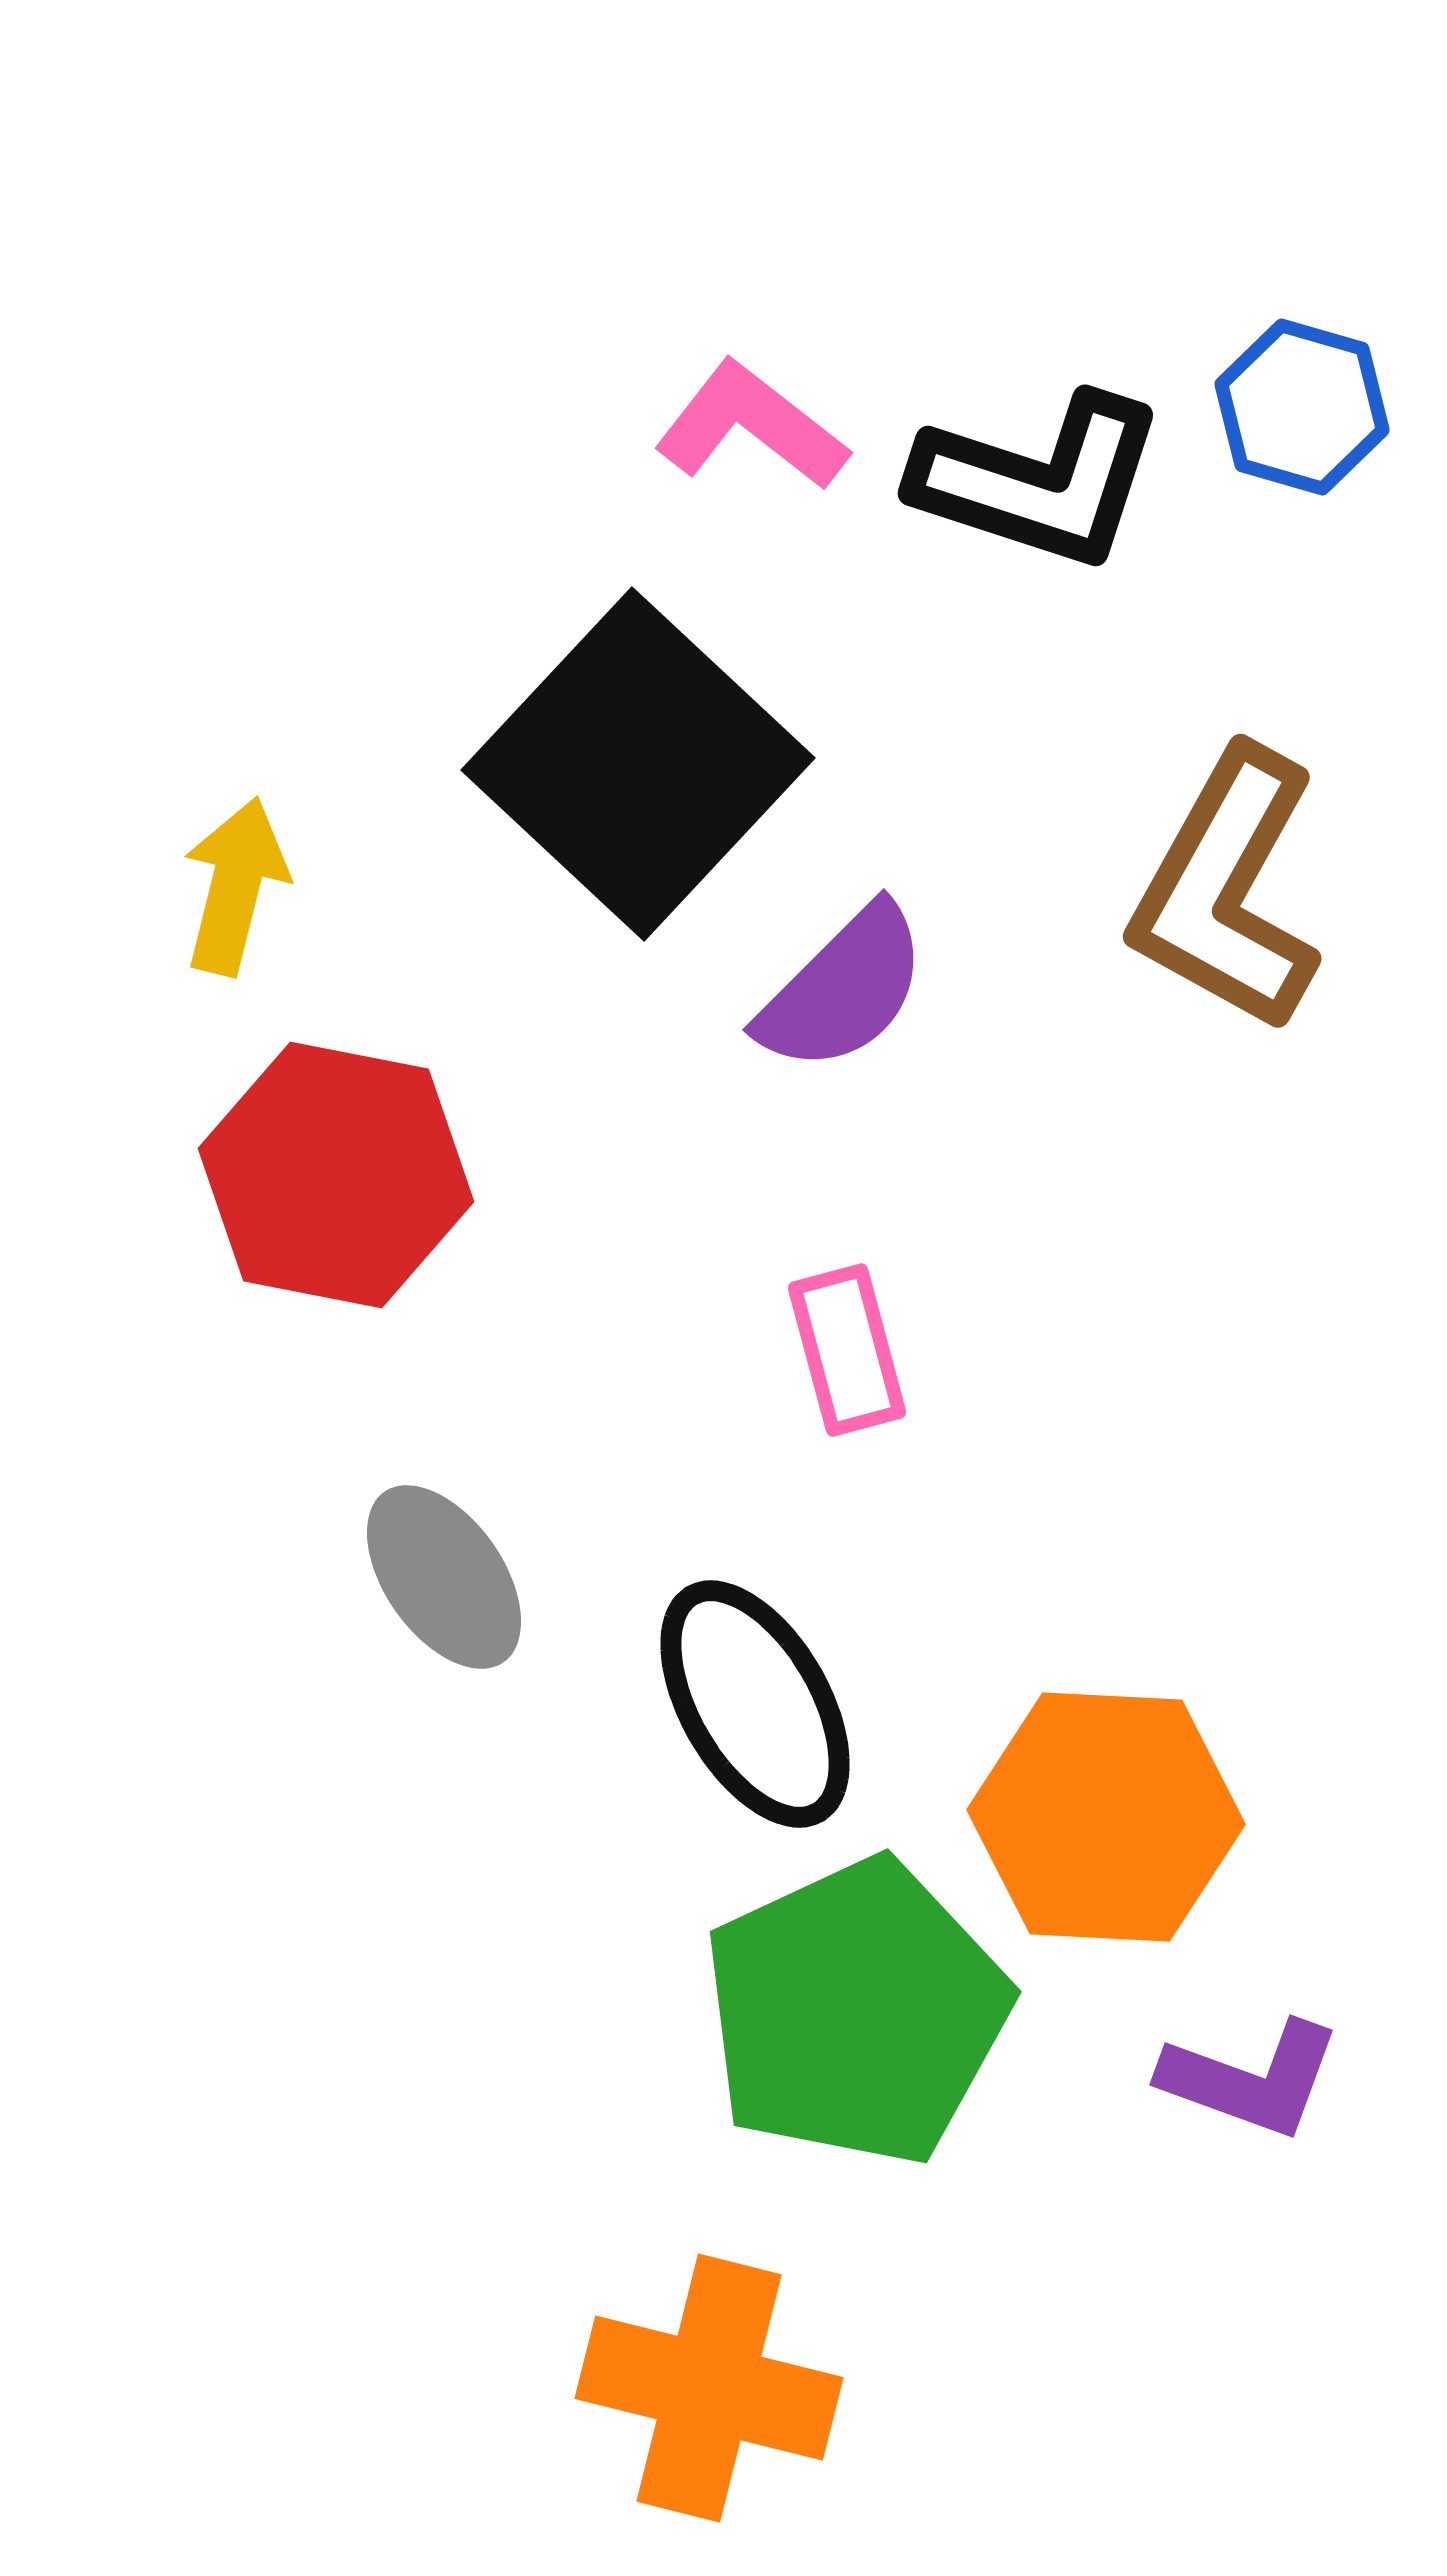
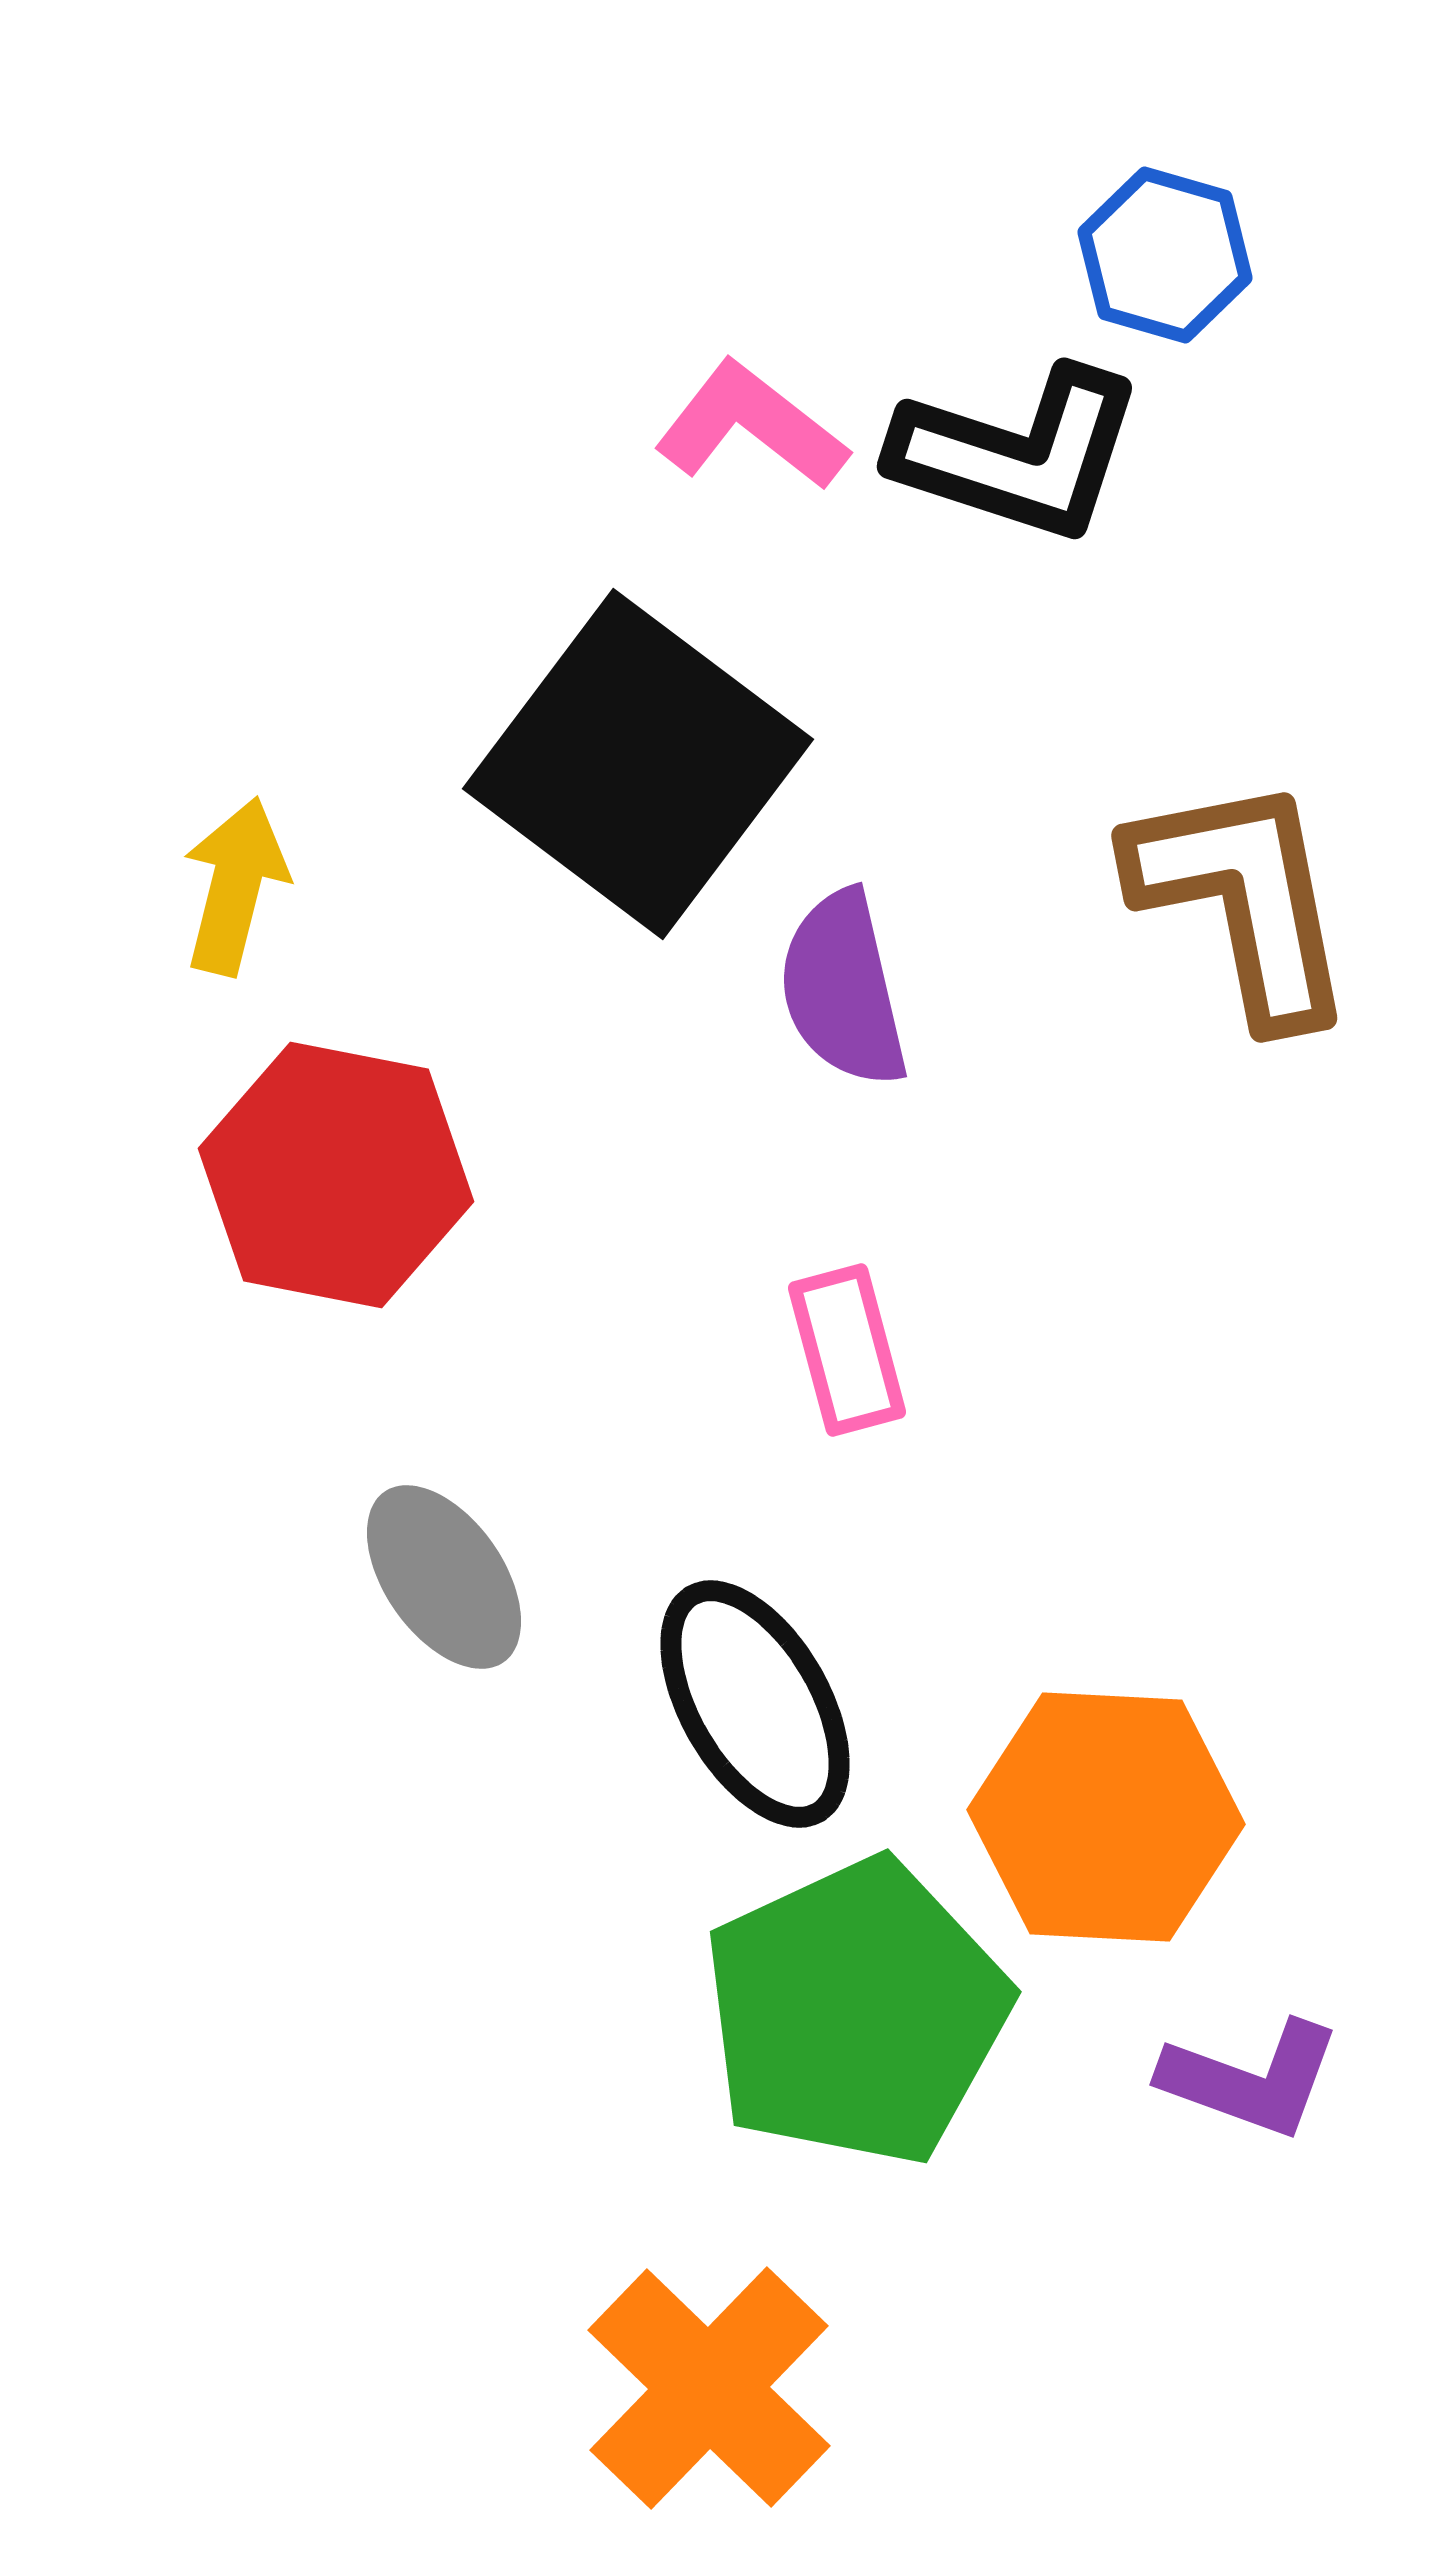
blue hexagon: moved 137 px left, 152 px up
black L-shape: moved 21 px left, 27 px up
black square: rotated 6 degrees counterclockwise
brown L-shape: moved 16 px right, 9 px down; rotated 140 degrees clockwise
purple semicircle: rotated 122 degrees clockwise
orange cross: rotated 30 degrees clockwise
